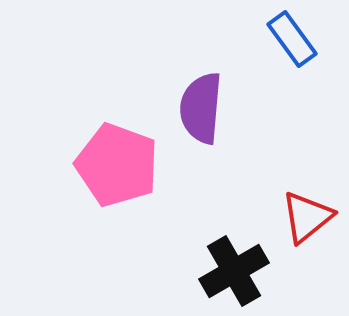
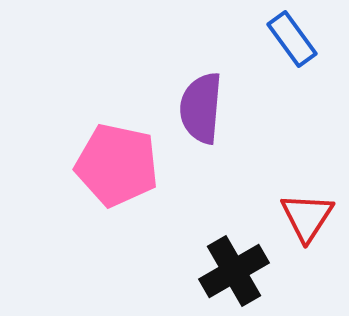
pink pentagon: rotated 8 degrees counterclockwise
red triangle: rotated 18 degrees counterclockwise
